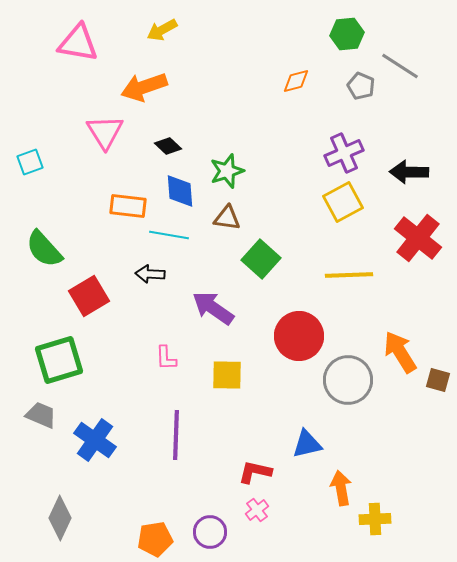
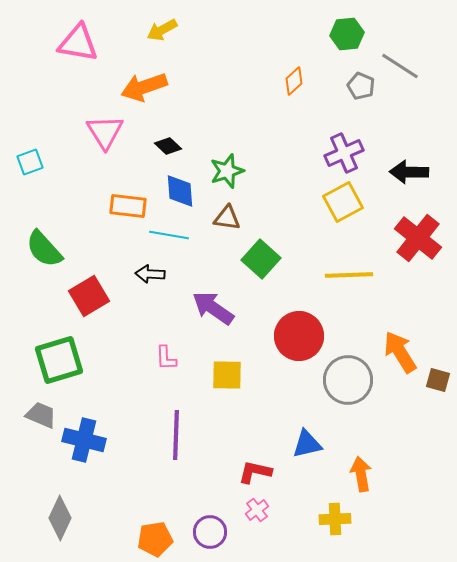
orange diamond at (296, 81): moved 2 px left; rotated 28 degrees counterclockwise
blue cross at (95, 440): moved 11 px left; rotated 21 degrees counterclockwise
orange arrow at (341, 488): moved 20 px right, 14 px up
yellow cross at (375, 519): moved 40 px left
